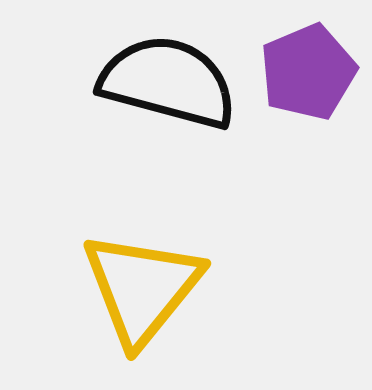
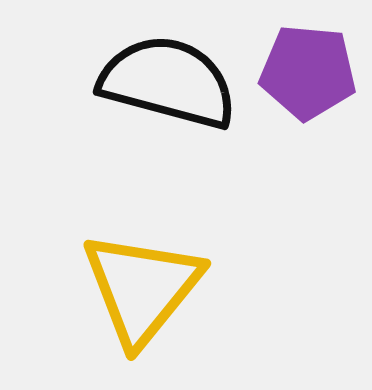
purple pentagon: rotated 28 degrees clockwise
